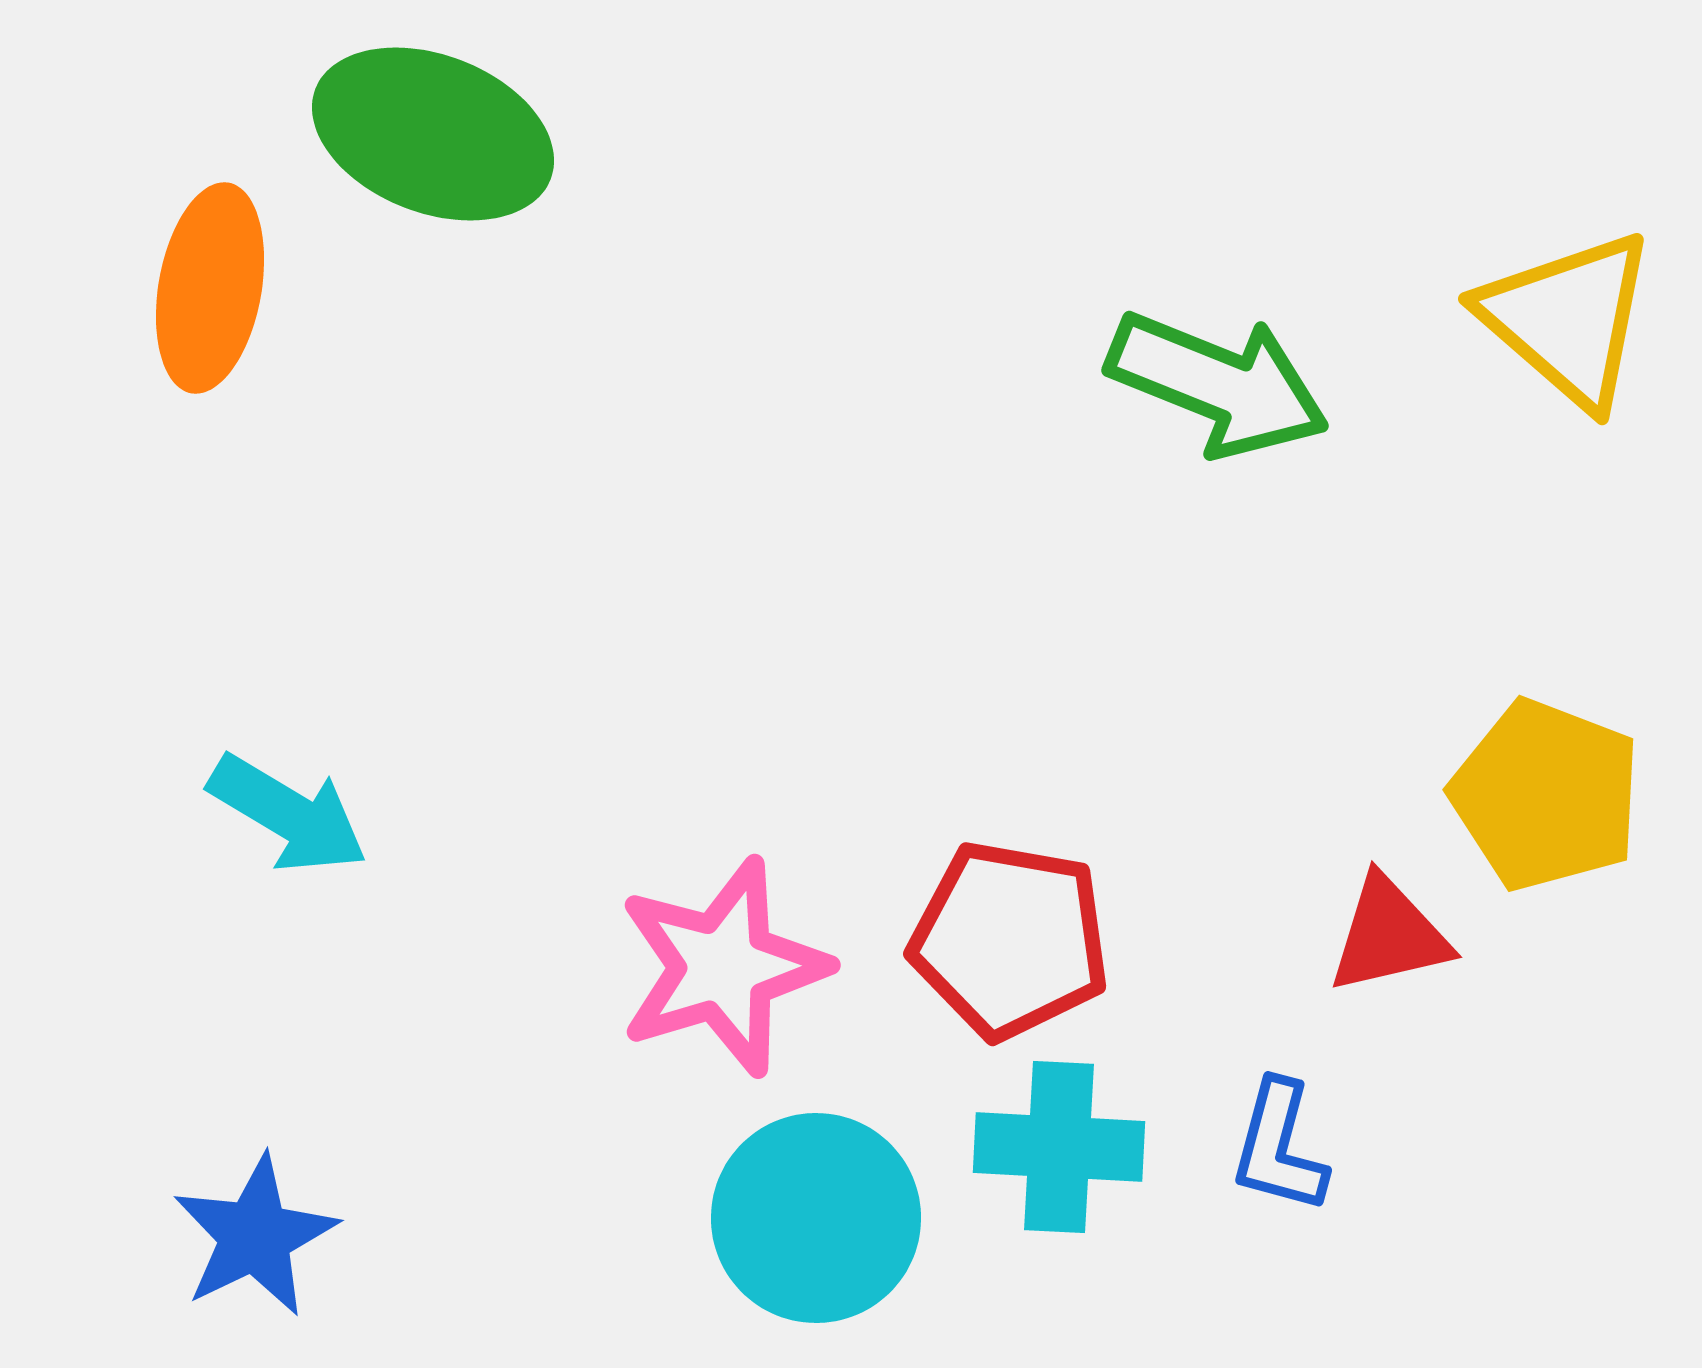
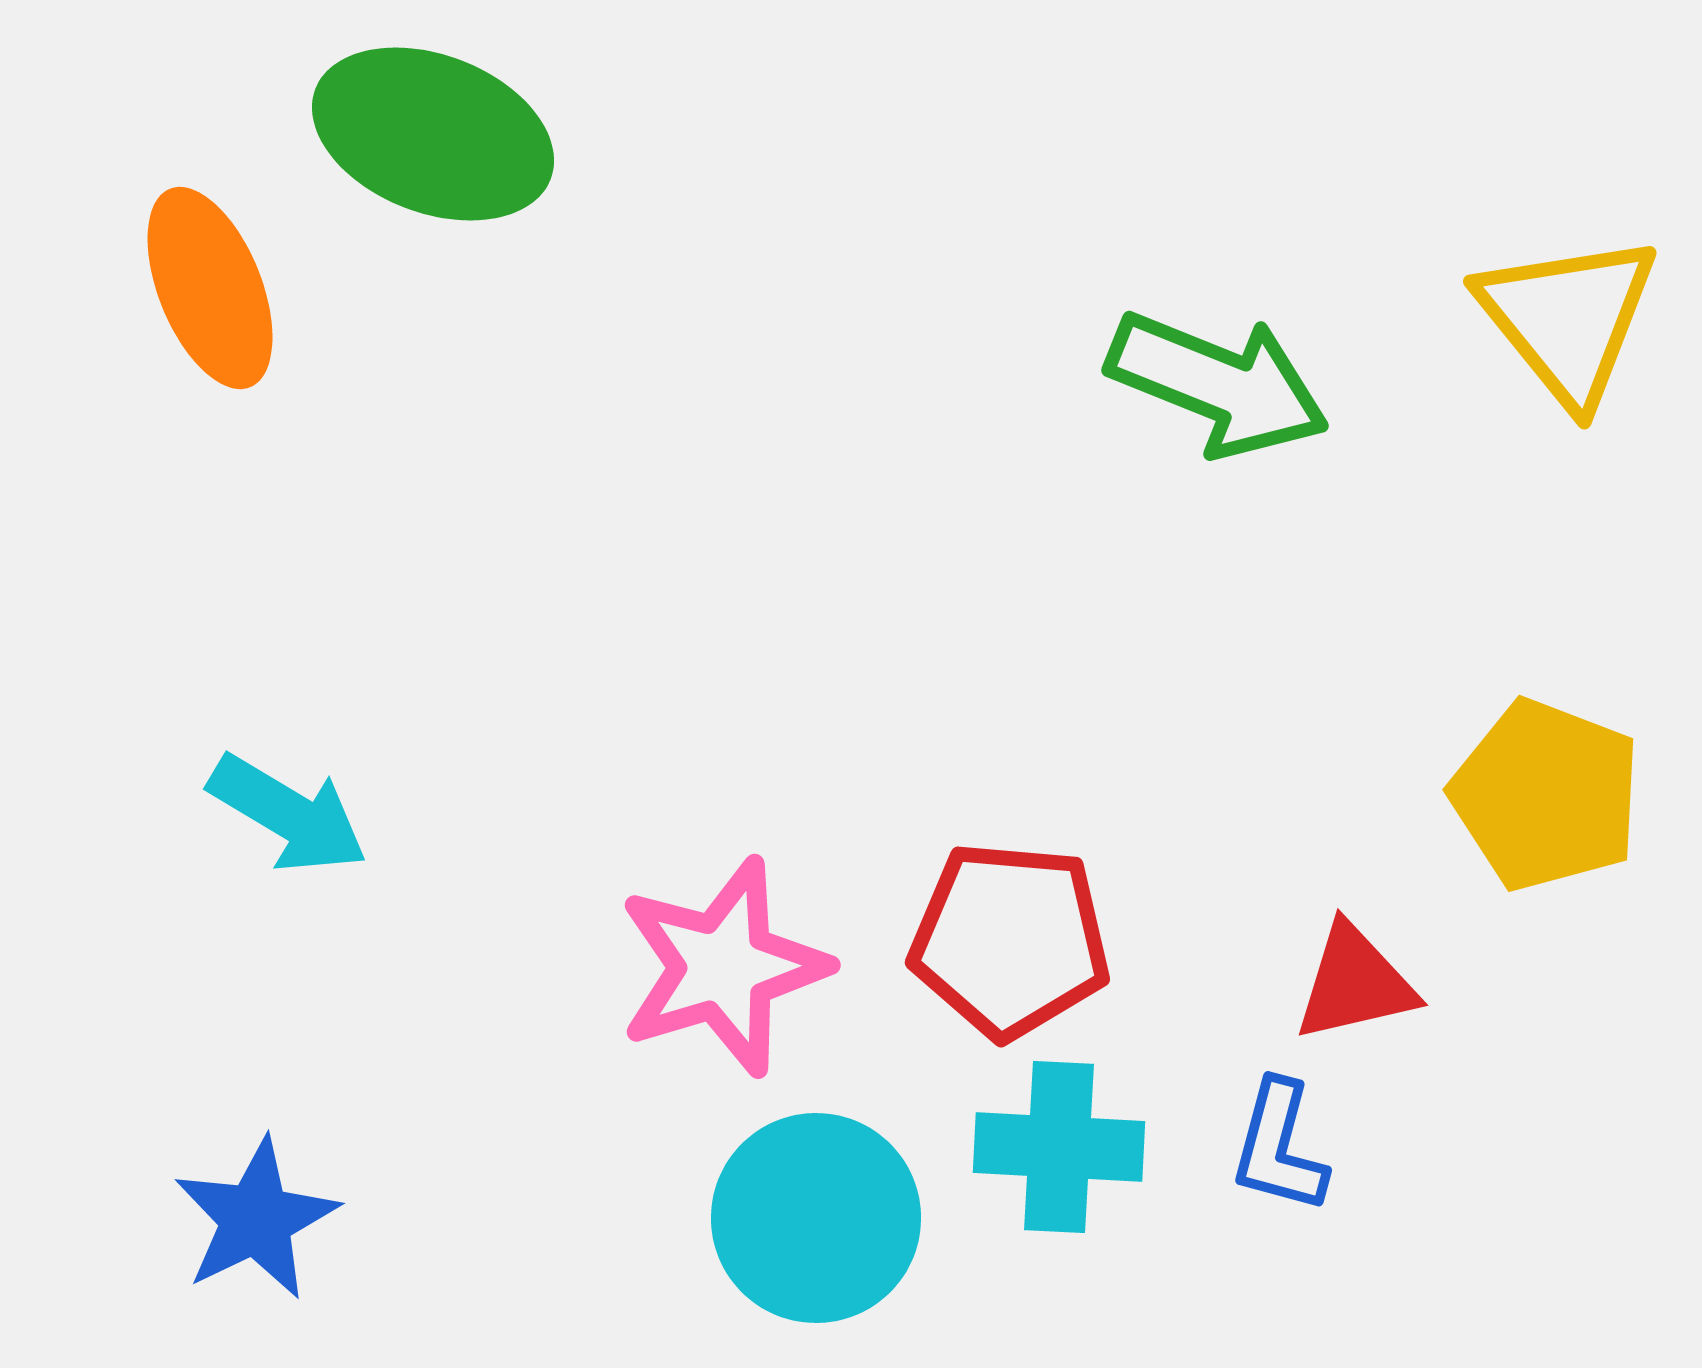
orange ellipse: rotated 32 degrees counterclockwise
yellow triangle: rotated 10 degrees clockwise
red triangle: moved 34 px left, 48 px down
red pentagon: rotated 5 degrees counterclockwise
blue star: moved 1 px right, 17 px up
